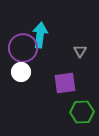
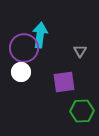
purple circle: moved 1 px right
purple square: moved 1 px left, 1 px up
green hexagon: moved 1 px up
